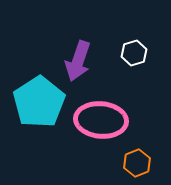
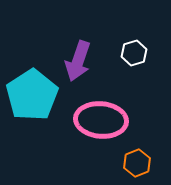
cyan pentagon: moved 7 px left, 7 px up
